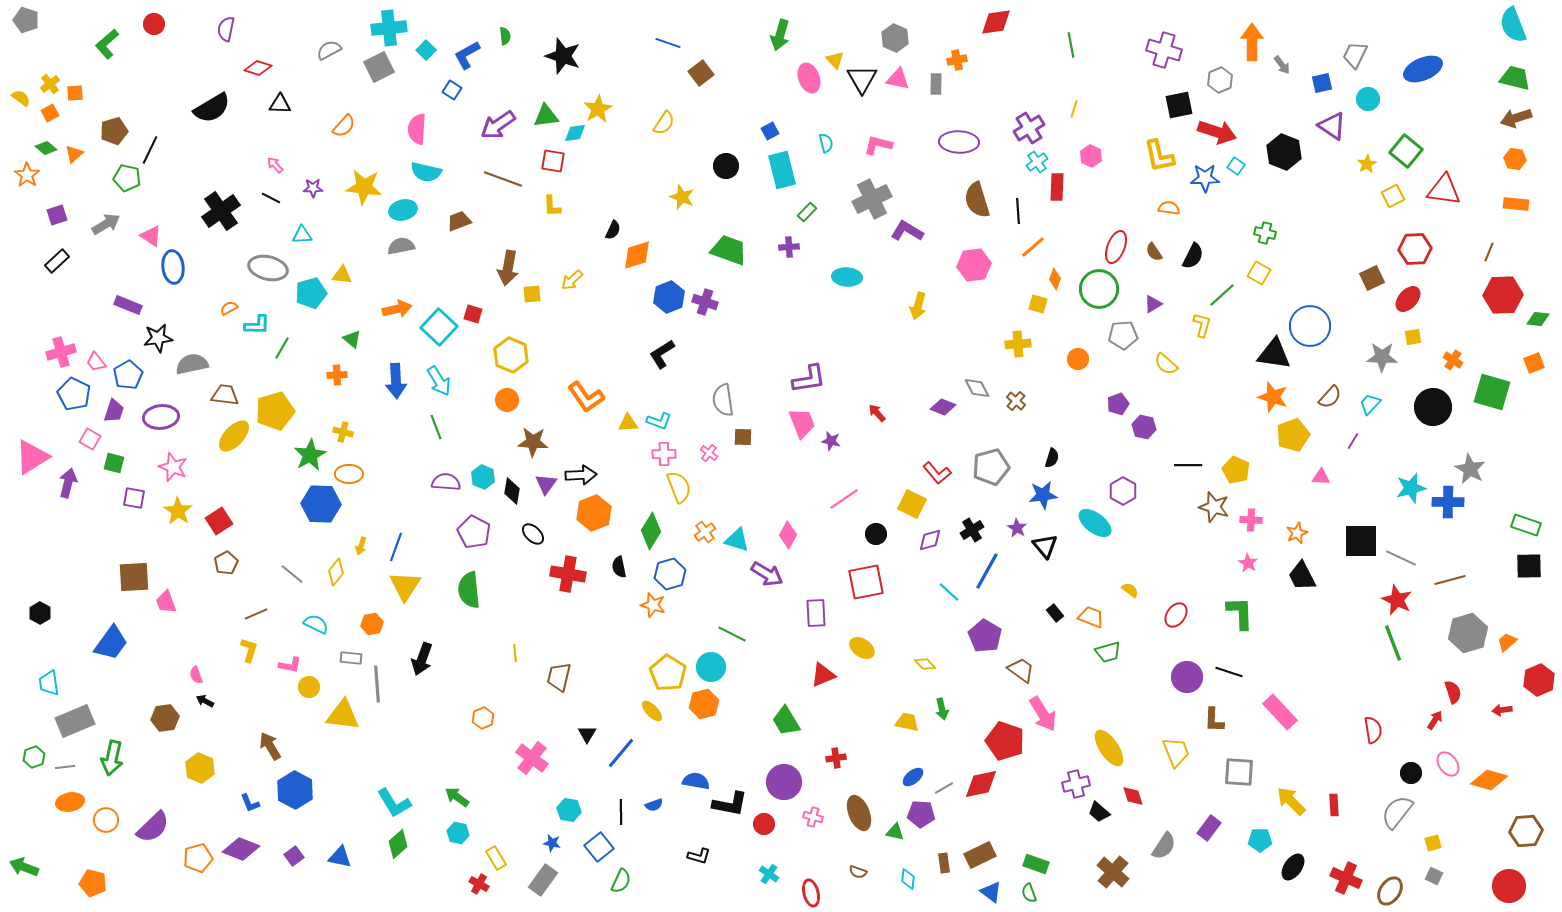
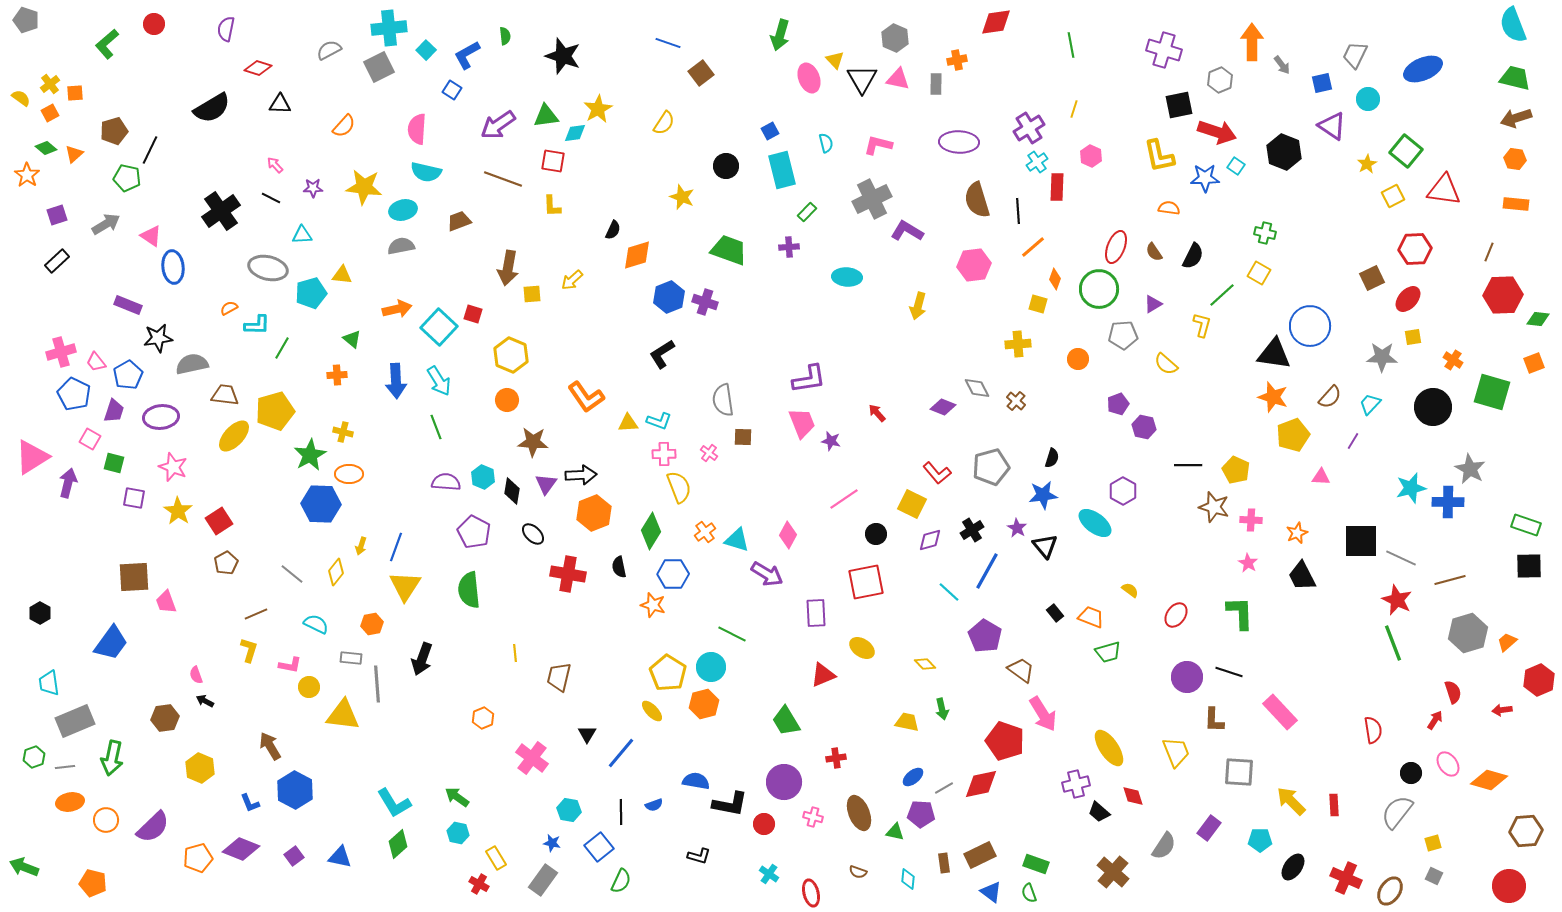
blue hexagon at (670, 574): moved 3 px right; rotated 16 degrees clockwise
